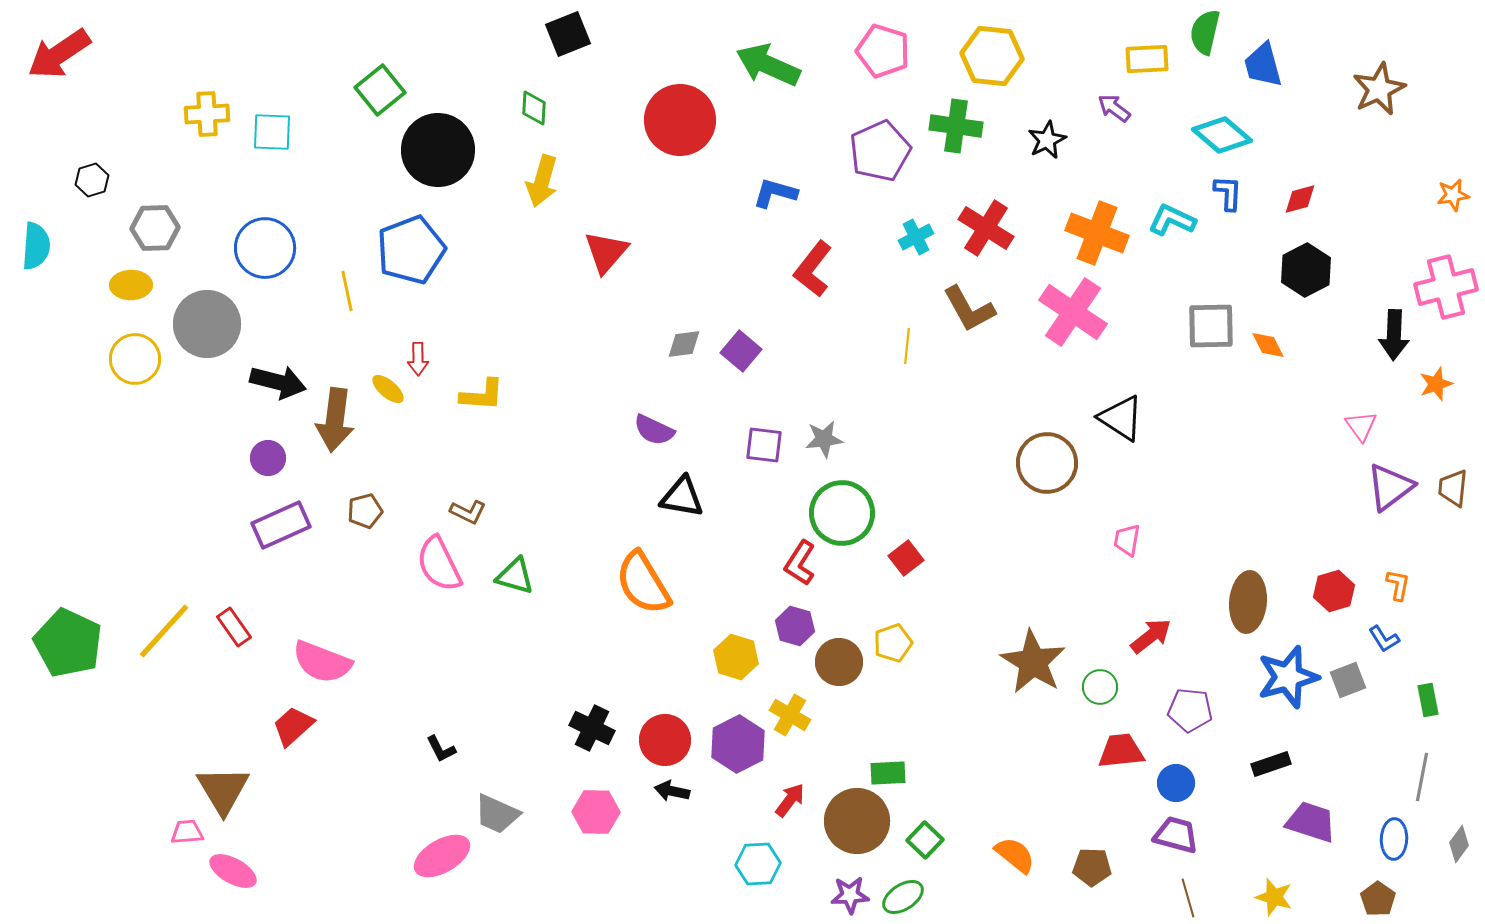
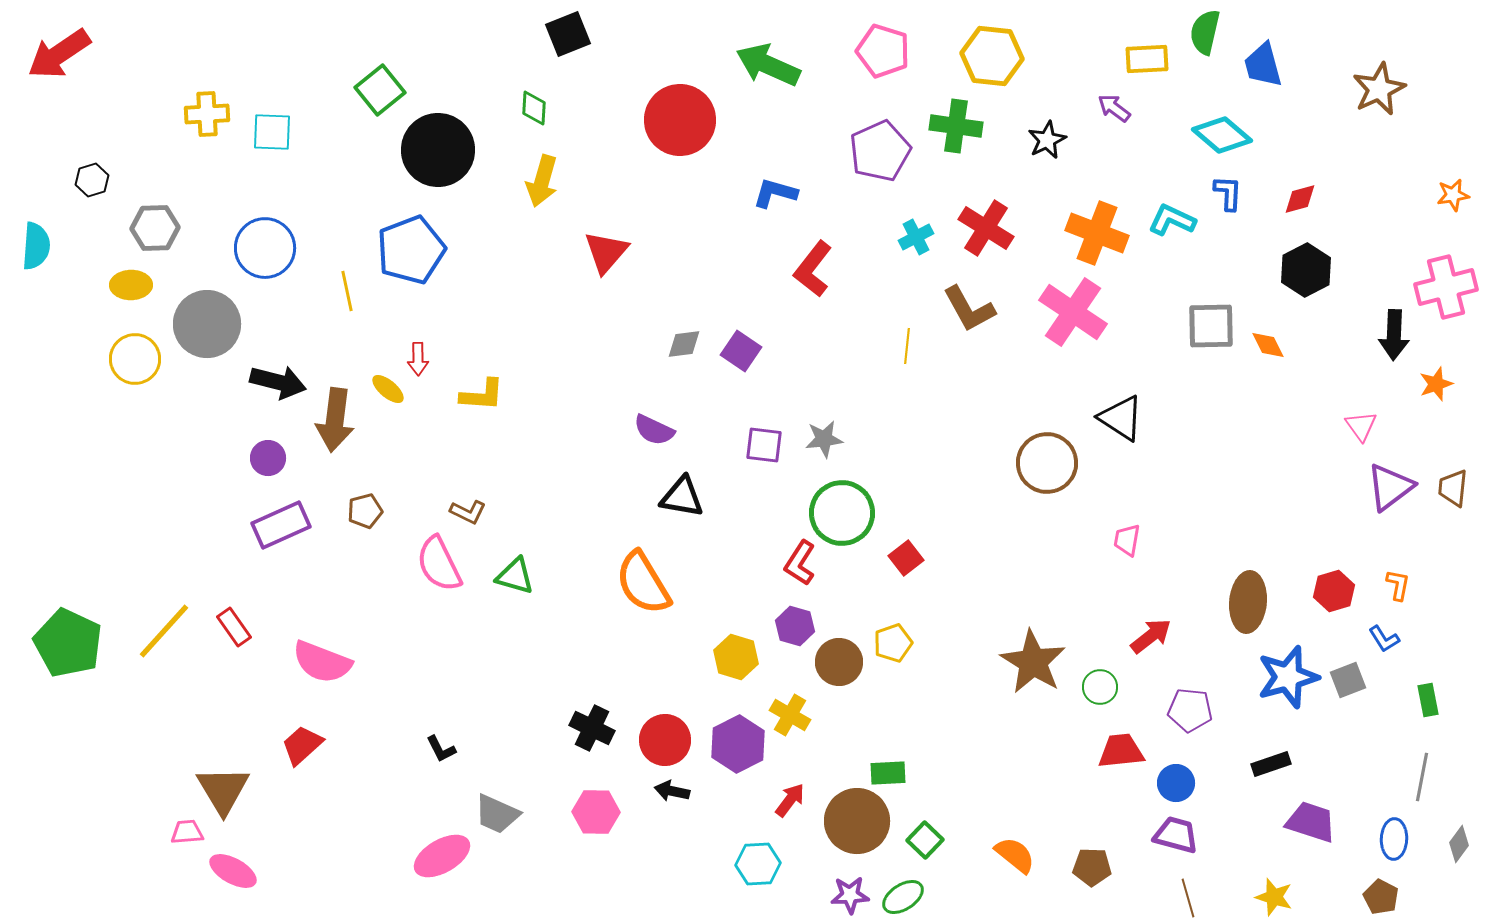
purple square at (741, 351): rotated 6 degrees counterclockwise
red trapezoid at (293, 726): moved 9 px right, 19 px down
brown pentagon at (1378, 899): moved 3 px right, 2 px up; rotated 8 degrees counterclockwise
